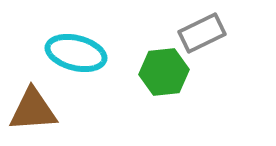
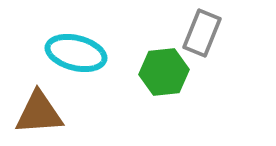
gray rectangle: rotated 42 degrees counterclockwise
brown triangle: moved 6 px right, 3 px down
